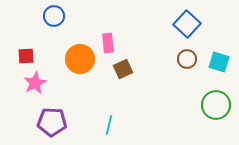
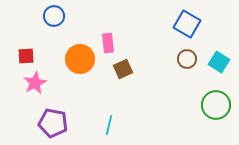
blue square: rotated 12 degrees counterclockwise
cyan square: rotated 15 degrees clockwise
purple pentagon: moved 1 px right, 1 px down; rotated 8 degrees clockwise
